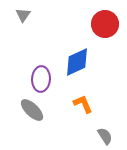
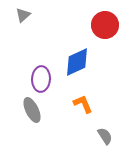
gray triangle: rotated 14 degrees clockwise
red circle: moved 1 px down
gray ellipse: rotated 20 degrees clockwise
